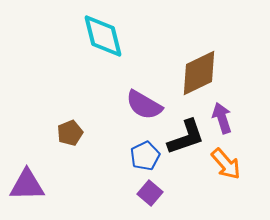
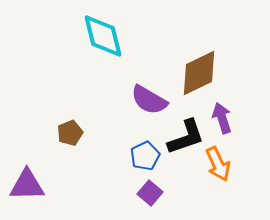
purple semicircle: moved 5 px right, 5 px up
orange arrow: moved 8 px left; rotated 16 degrees clockwise
